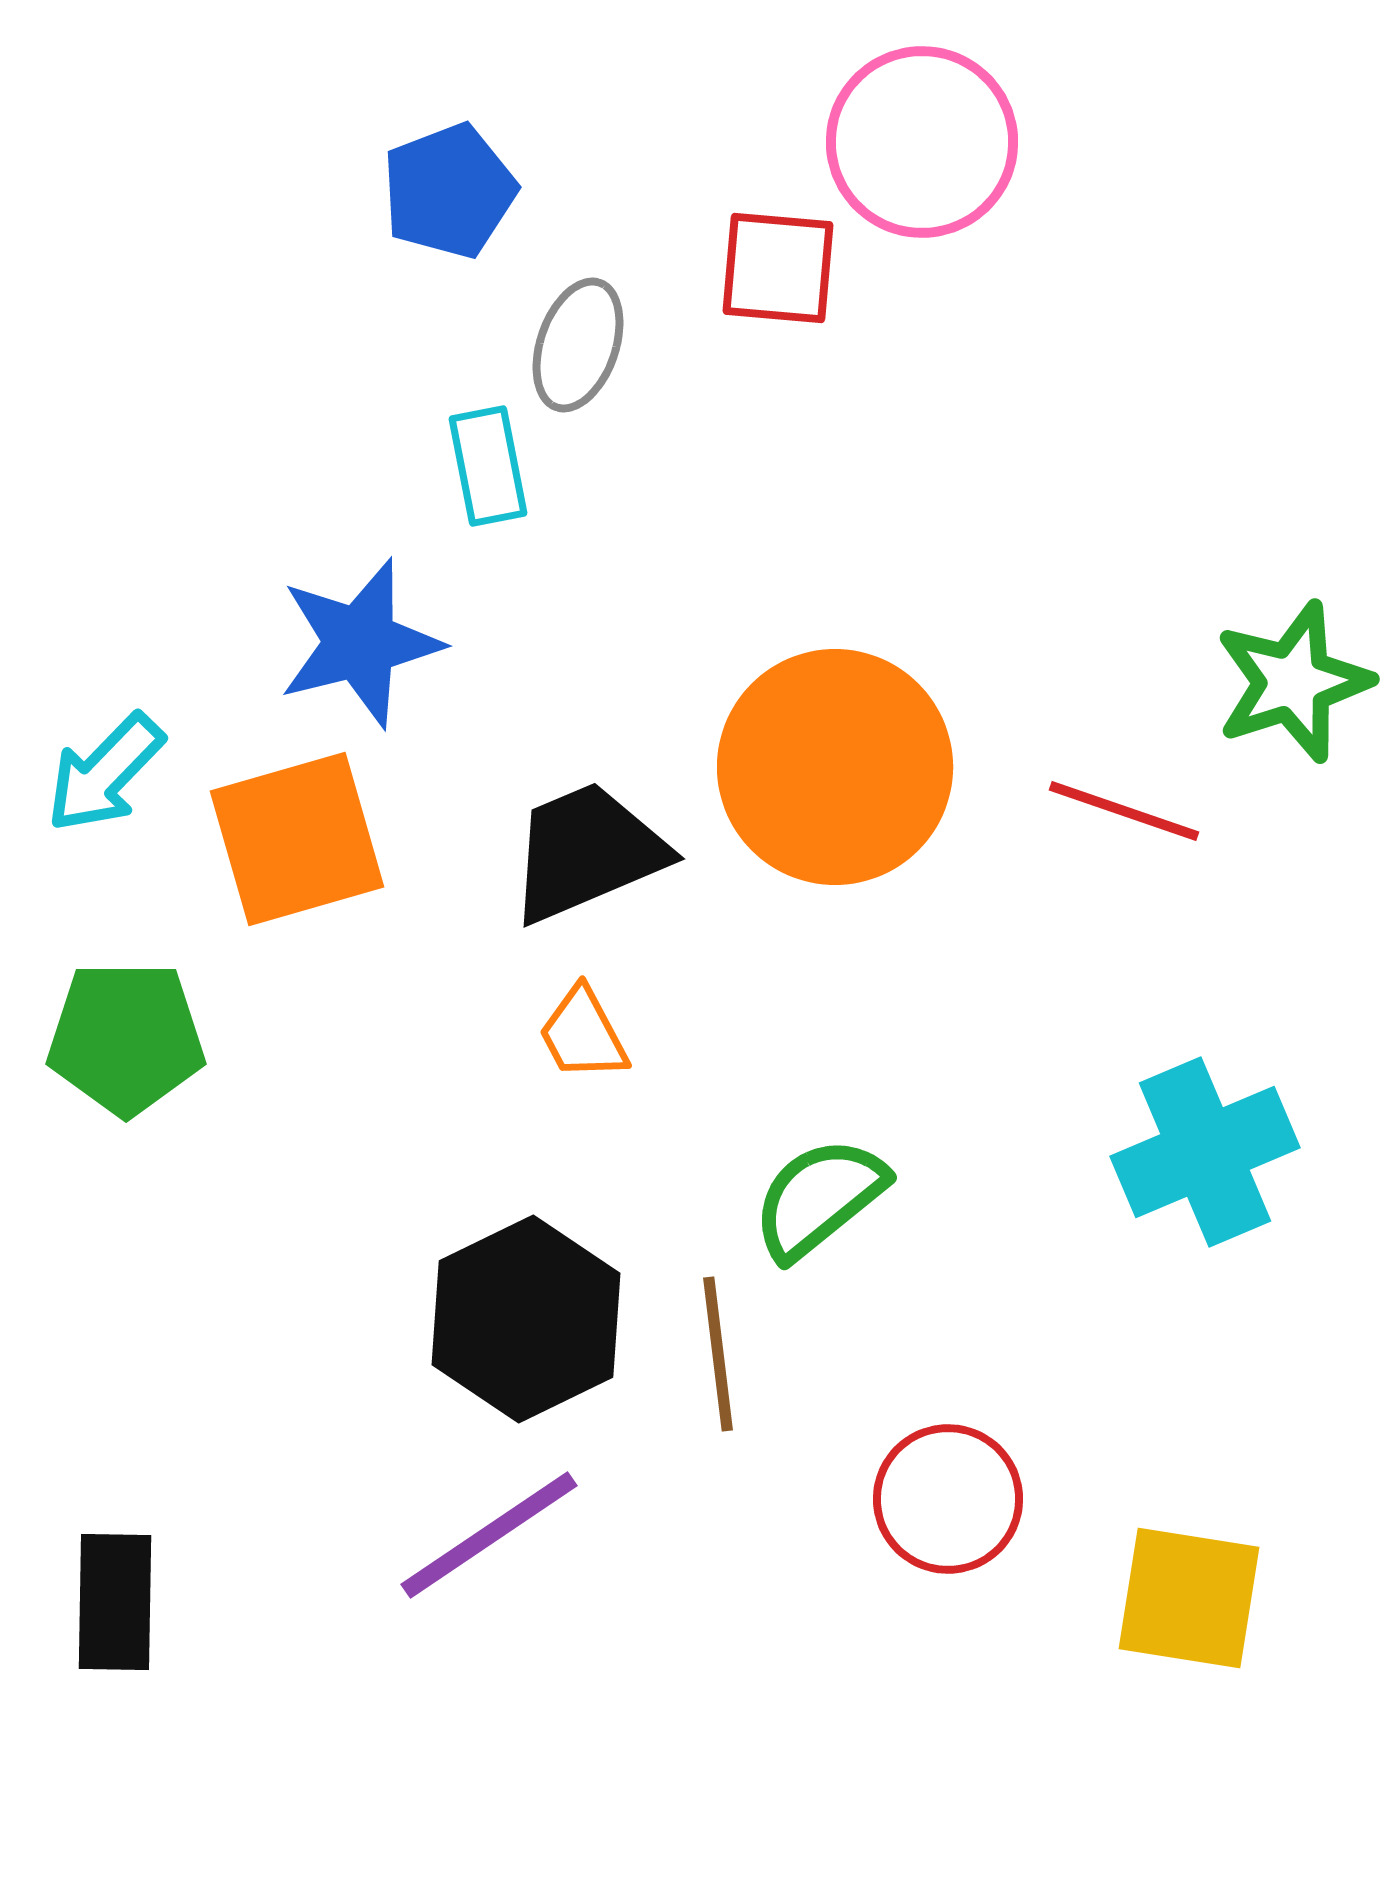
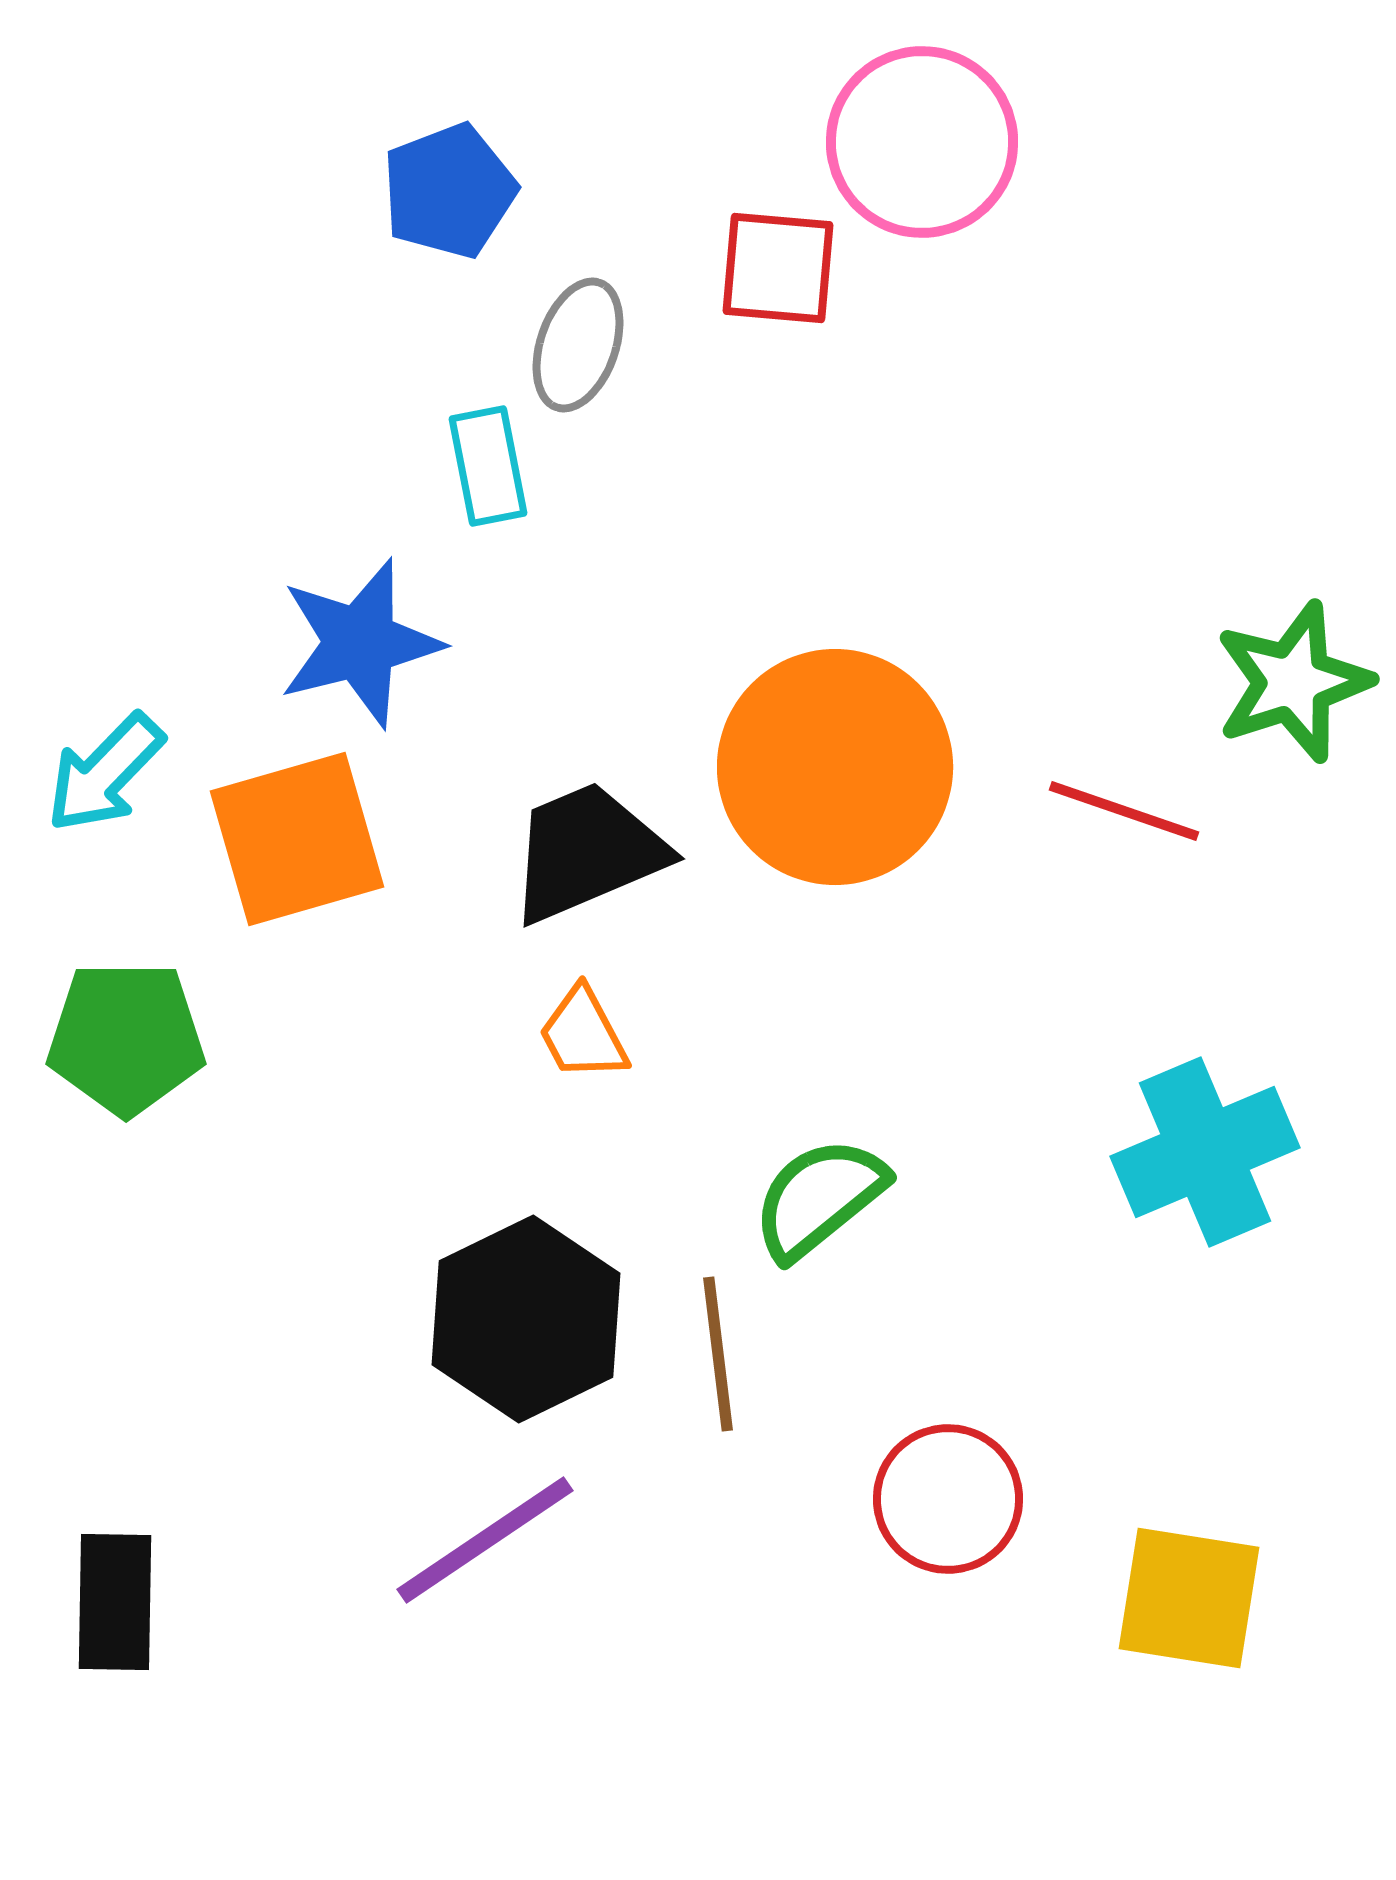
purple line: moved 4 px left, 5 px down
